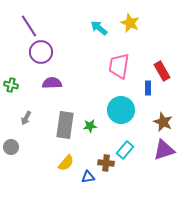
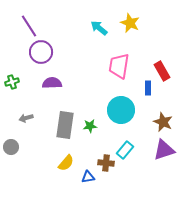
green cross: moved 1 px right, 3 px up; rotated 32 degrees counterclockwise
gray arrow: rotated 48 degrees clockwise
